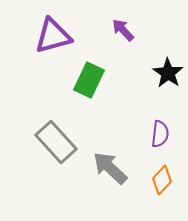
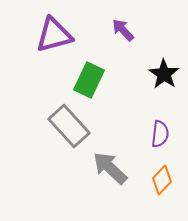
purple triangle: moved 1 px right, 1 px up
black star: moved 4 px left, 1 px down
gray rectangle: moved 13 px right, 16 px up
